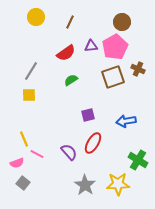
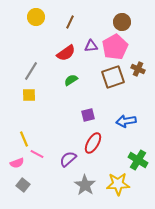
purple semicircle: moved 1 px left, 7 px down; rotated 90 degrees counterclockwise
gray square: moved 2 px down
